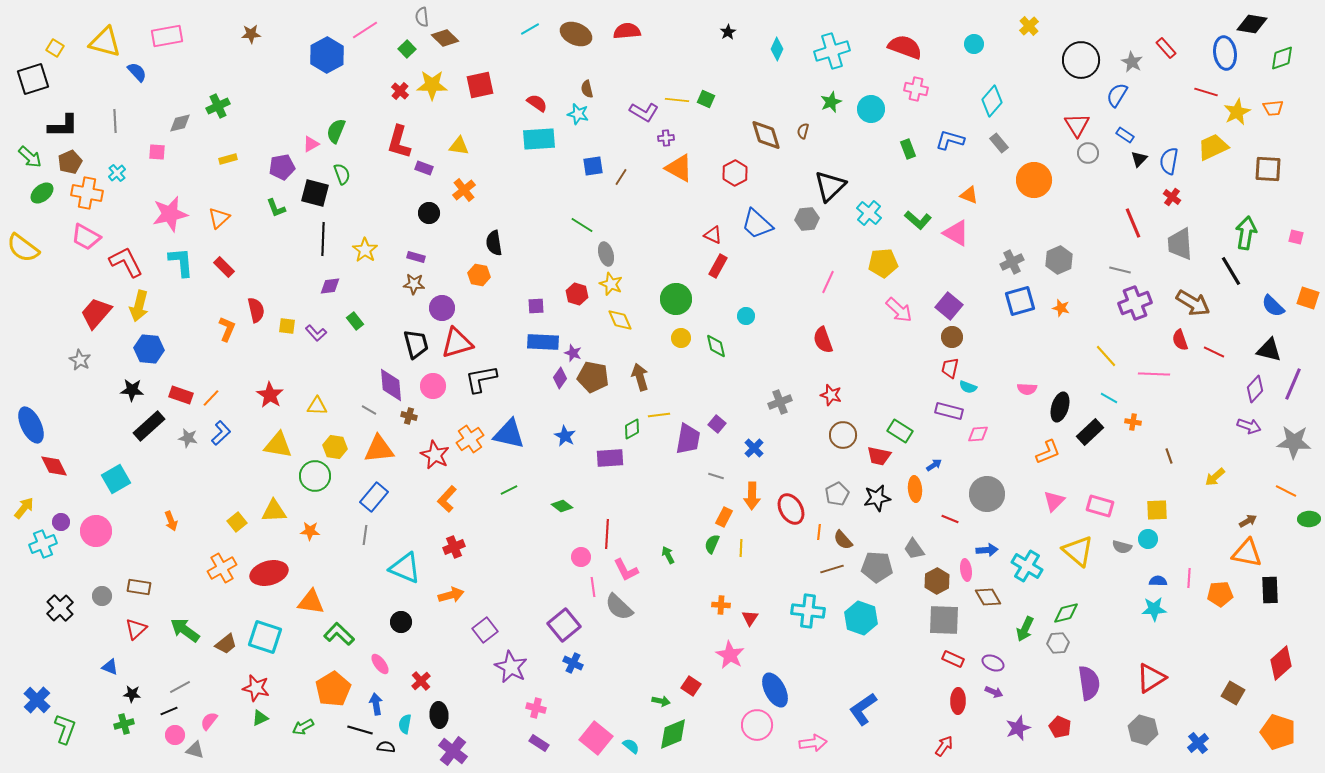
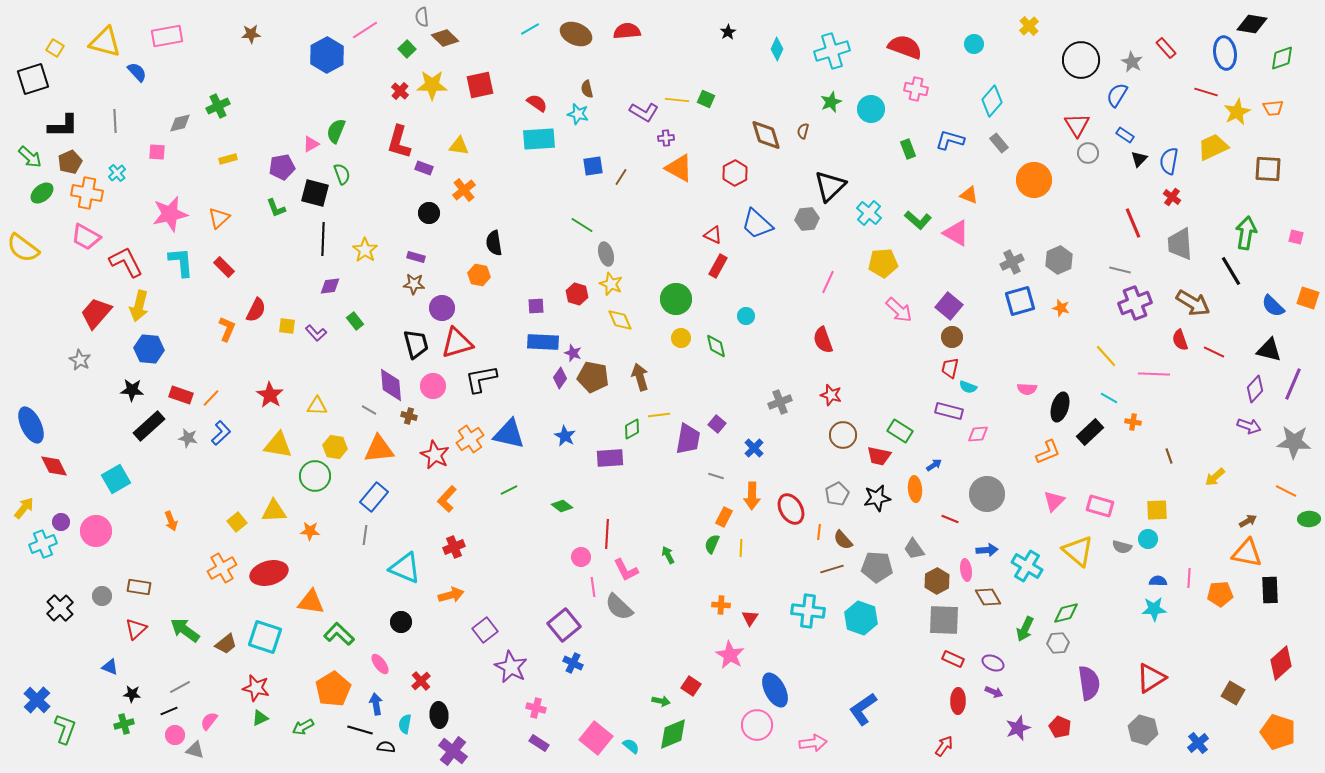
red semicircle at (256, 310): rotated 40 degrees clockwise
